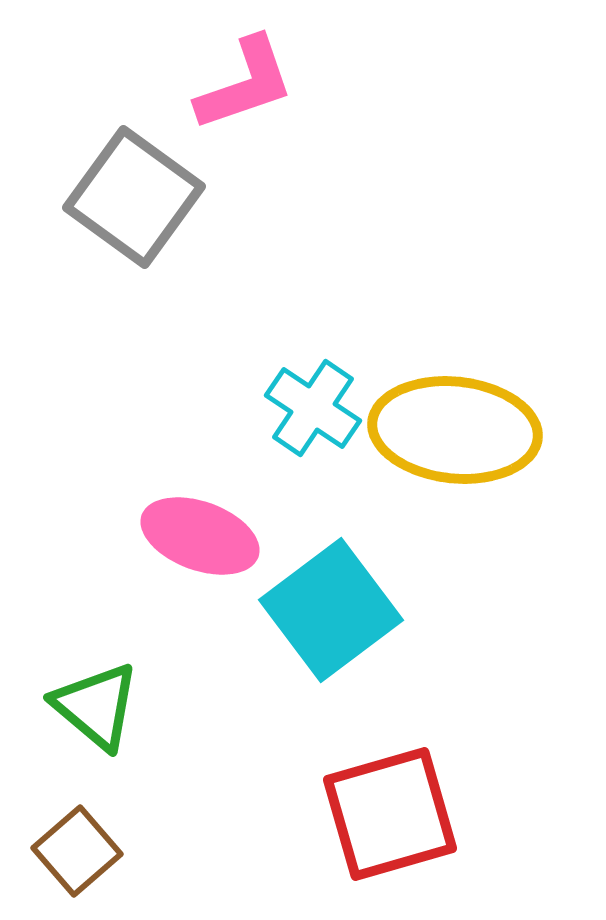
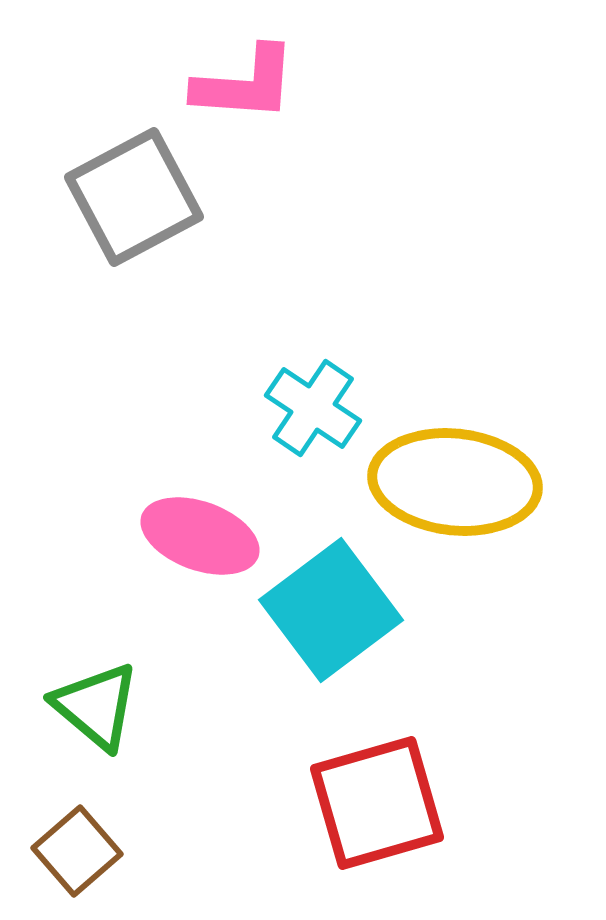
pink L-shape: rotated 23 degrees clockwise
gray square: rotated 26 degrees clockwise
yellow ellipse: moved 52 px down
red square: moved 13 px left, 11 px up
